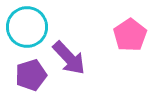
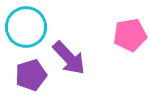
cyan circle: moved 1 px left
pink pentagon: rotated 24 degrees clockwise
